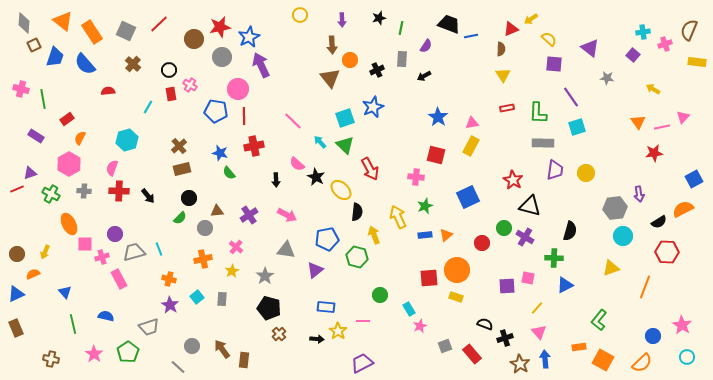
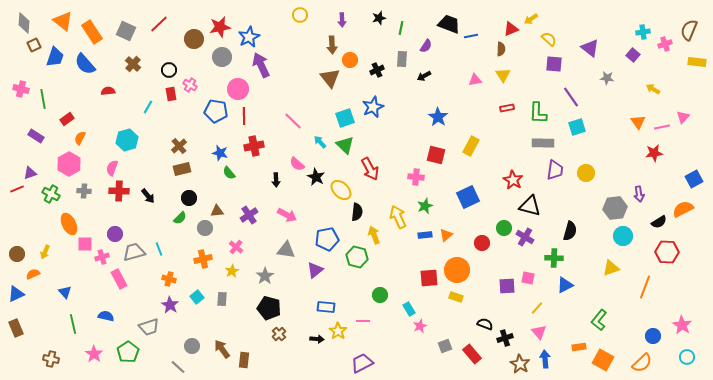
pink triangle at (472, 123): moved 3 px right, 43 px up
